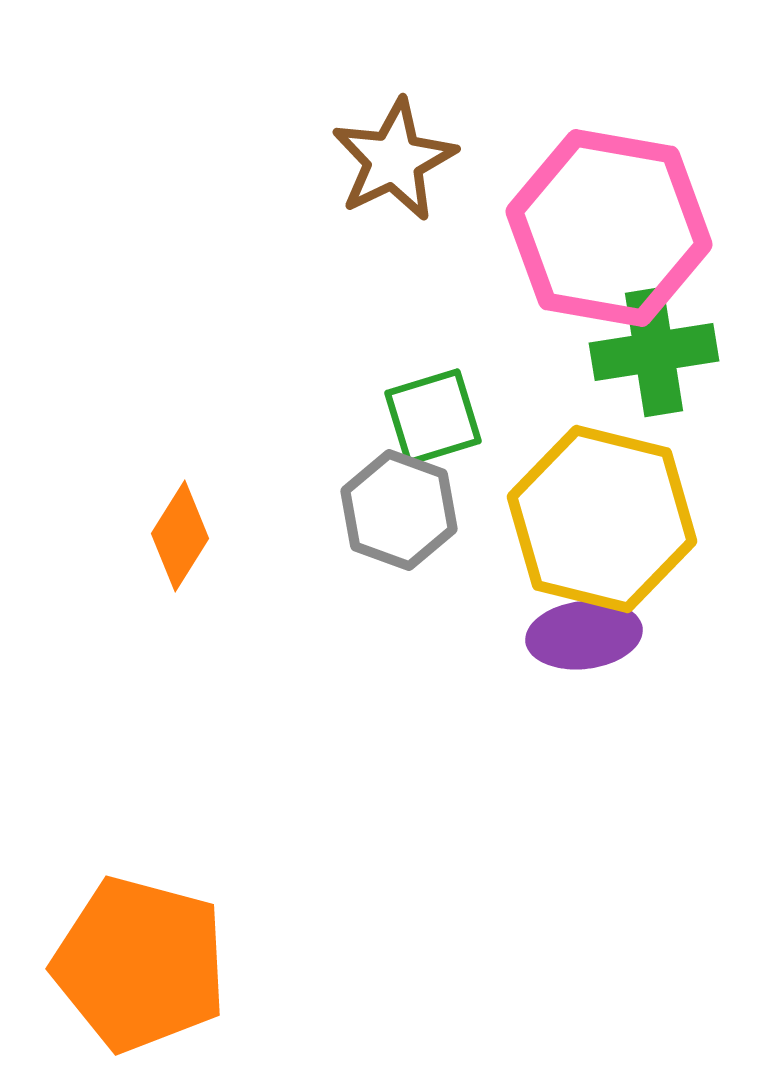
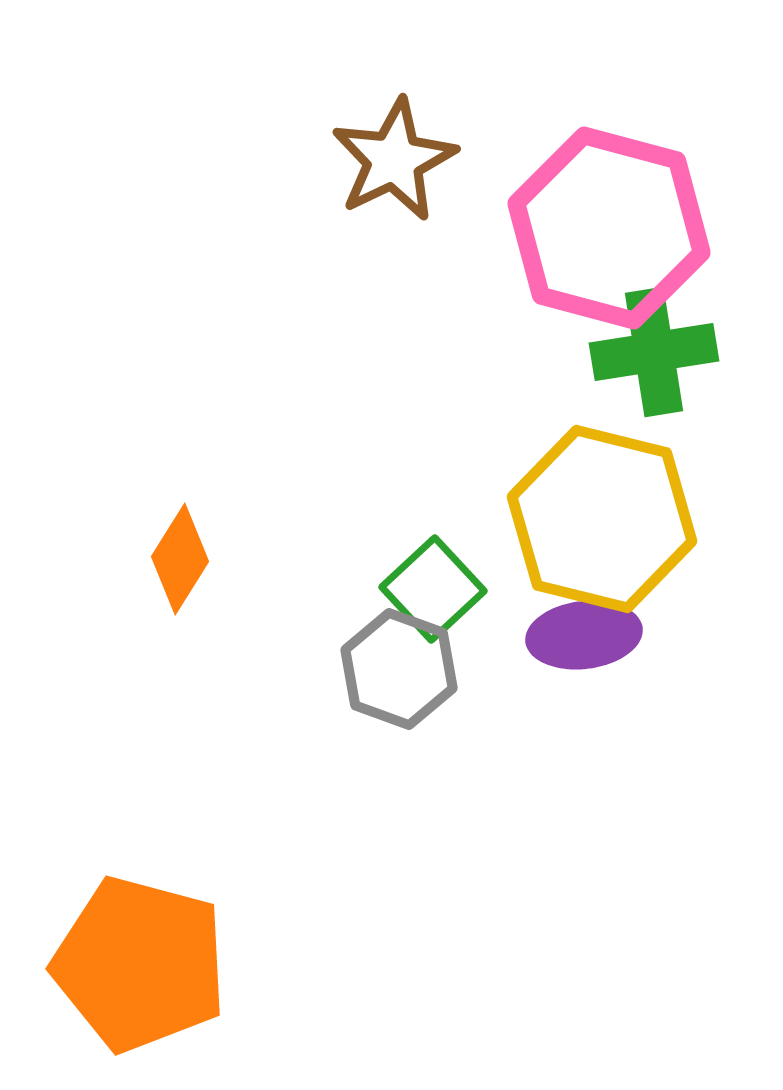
pink hexagon: rotated 5 degrees clockwise
green square: moved 172 px down; rotated 26 degrees counterclockwise
gray hexagon: moved 159 px down
orange diamond: moved 23 px down
